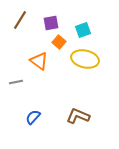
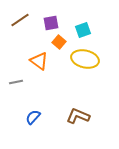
brown line: rotated 24 degrees clockwise
